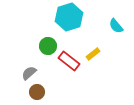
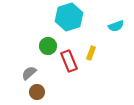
cyan semicircle: rotated 70 degrees counterclockwise
yellow rectangle: moved 2 px left, 1 px up; rotated 32 degrees counterclockwise
red rectangle: rotated 30 degrees clockwise
